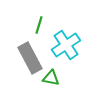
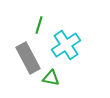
gray rectangle: moved 2 px left
